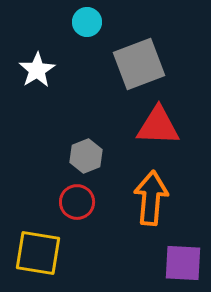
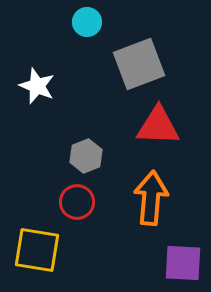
white star: moved 16 px down; rotated 18 degrees counterclockwise
yellow square: moved 1 px left, 3 px up
